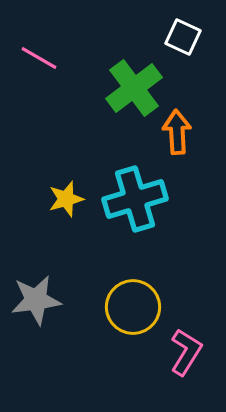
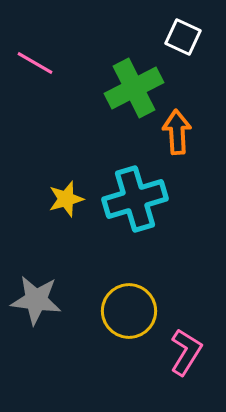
pink line: moved 4 px left, 5 px down
green cross: rotated 10 degrees clockwise
gray star: rotated 15 degrees clockwise
yellow circle: moved 4 px left, 4 px down
